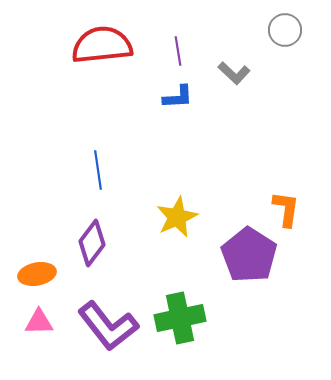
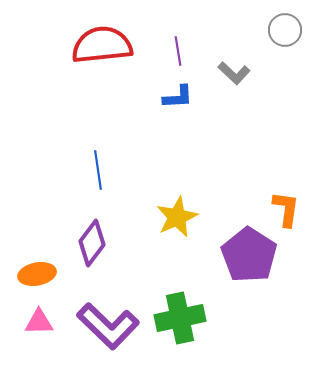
purple L-shape: rotated 8 degrees counterclockwise
